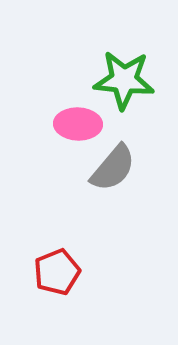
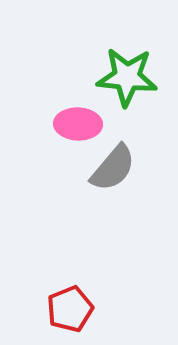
green star: moved 3 px right, 3 px up
red pentagon: moved 13 px right, 37 px down
